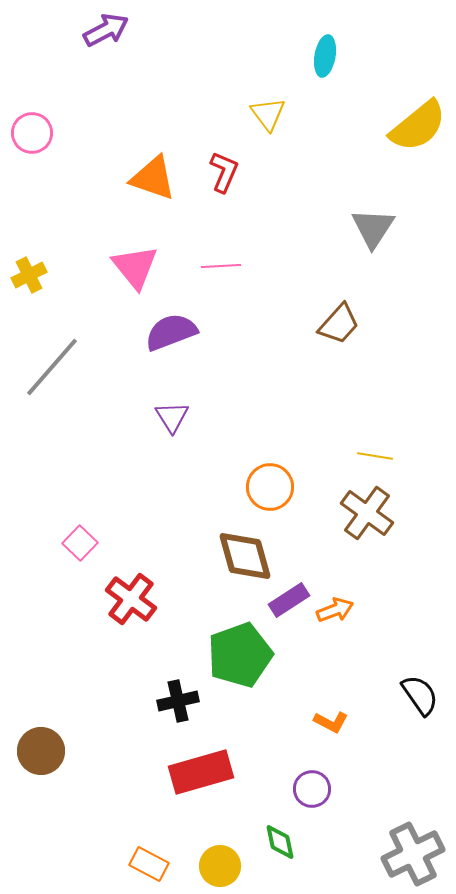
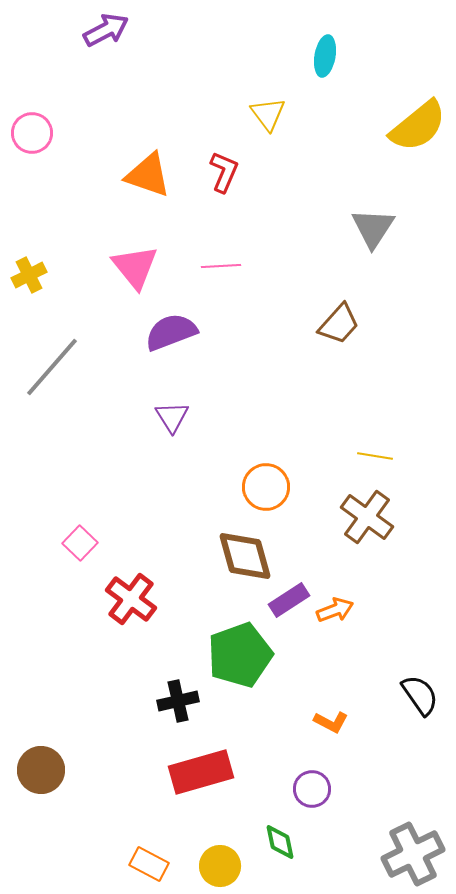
orange triangle: moved 5 px left, 3 px up
orange circle: moved 4 px left
brown cross: moved 4 px down
brown circle: moved 19 px down
